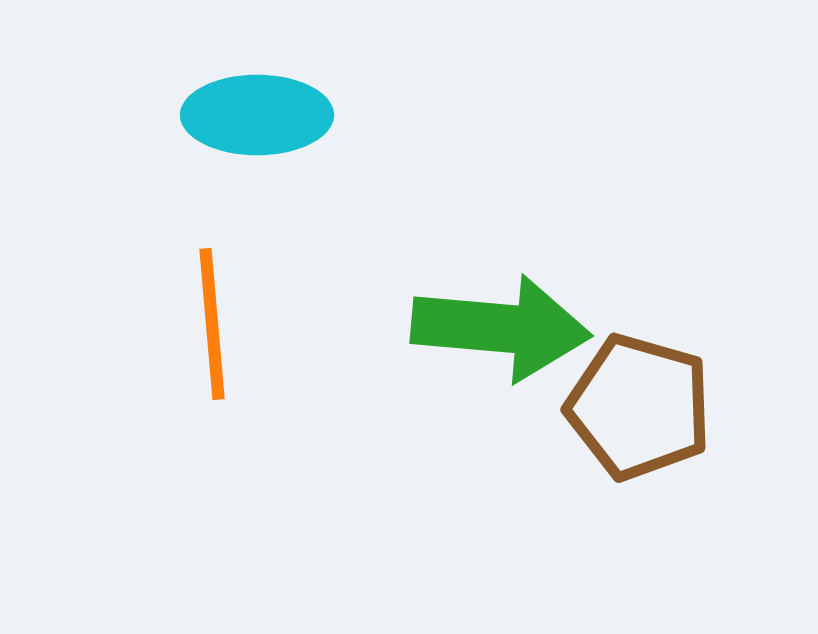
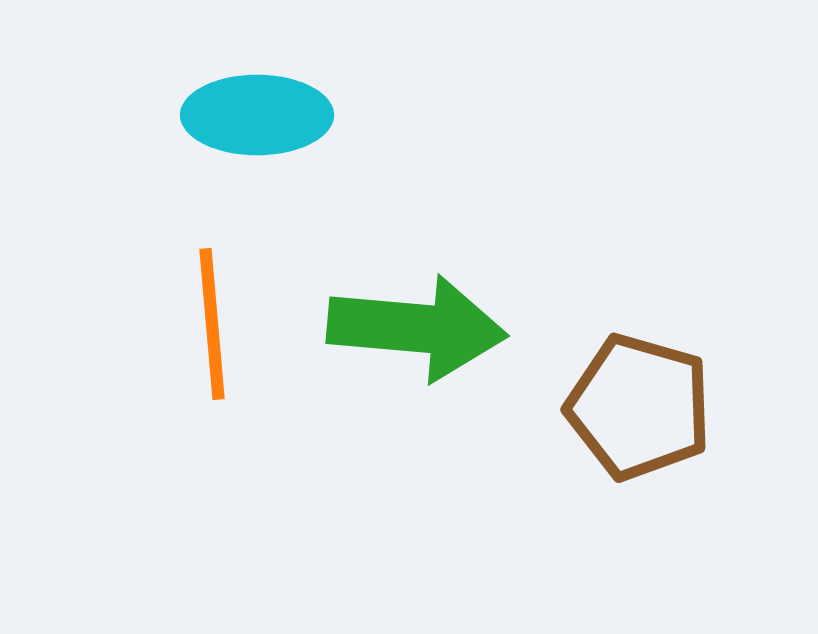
green arrow: moved 84 px left
